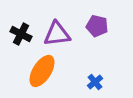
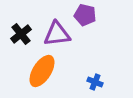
purple pentagon: moved 12 px left, 11 px up
black cross: rotated 25 degrees clockwise
blue cross: rotated 28 degrees counterclockwise
